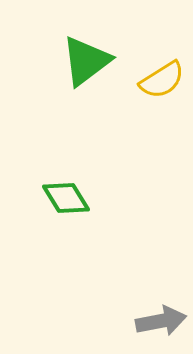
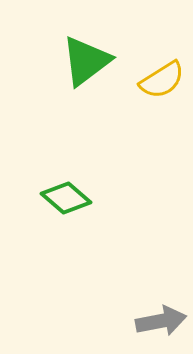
green diamond: rotated 18 degrees counterclockwise
